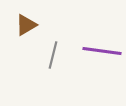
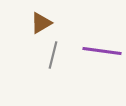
brown triangle: moved 15 px right, 2 px up
